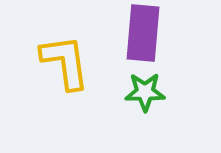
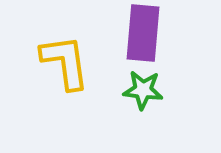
green star: moved 2 px left, 2 px up; rotated 6 degrees clockwise
